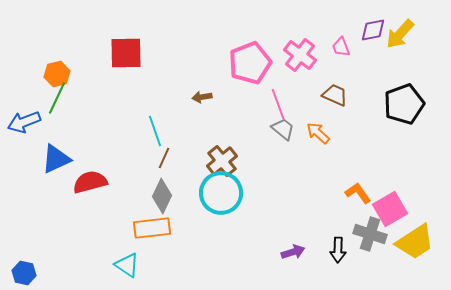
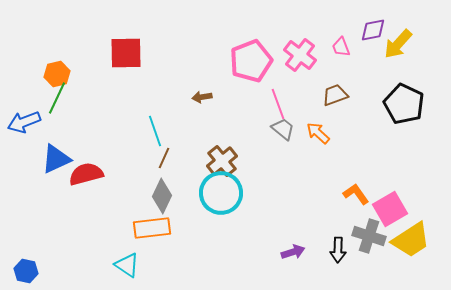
yellow arrow: moved 2 px left, 10 px down
pink pentagon: moved 1 px right, 2 px up
brown trapezoid: rotated 44 degrees counterclockwise
black pentagon: rotated 27 degrees counterclockwise
red semicircle: moved 4 px left, 8 px up
orange L-shape: moved 2 px left, 1 px down
gray cross: moved 1 px left, 2 px down
yellow trapezoid: moved 4 px left, 2 px up
blue hexagon: moved 2 px right, 2 px up
